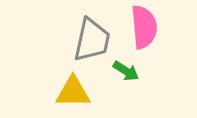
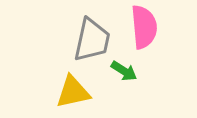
green arrow: moved 2 px left
yellow triangle: rotated 12 degrees counterclockwise
